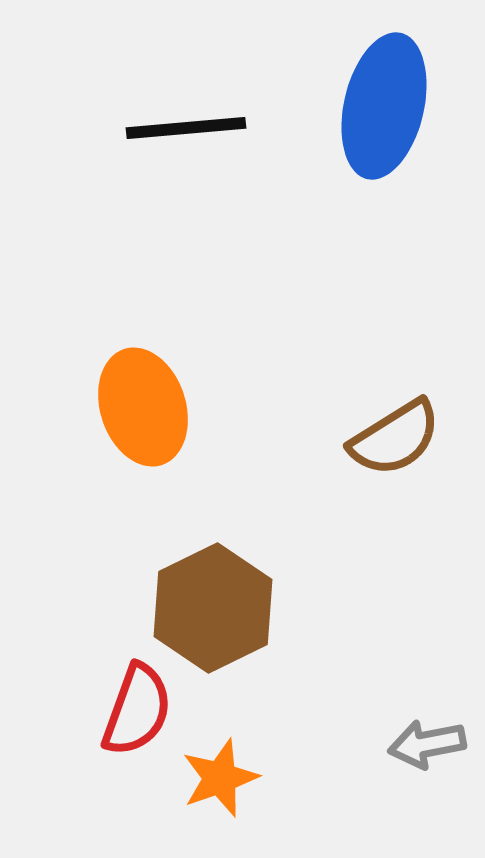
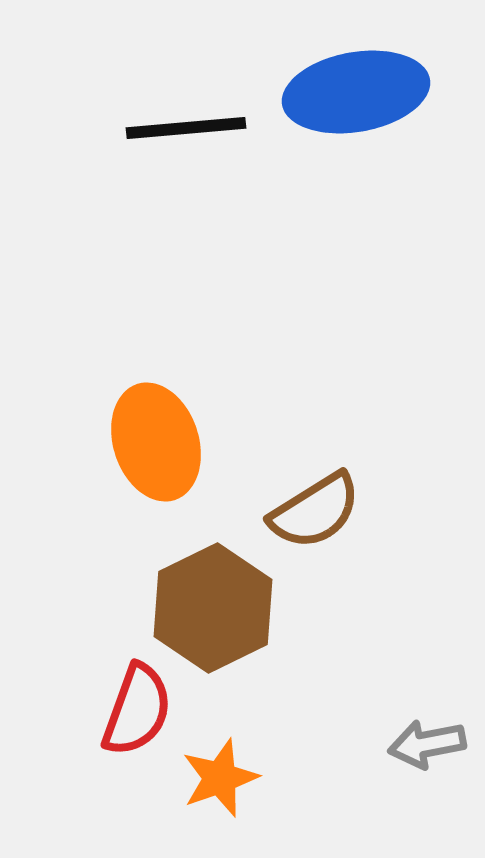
blue ellipse: moved 28 px left, 14 px up; rotated 67 degrees clockwise
orange ellipse: moved 13 px right, 35 px down
brown semicircle: moved 80 px left, 73 px down
